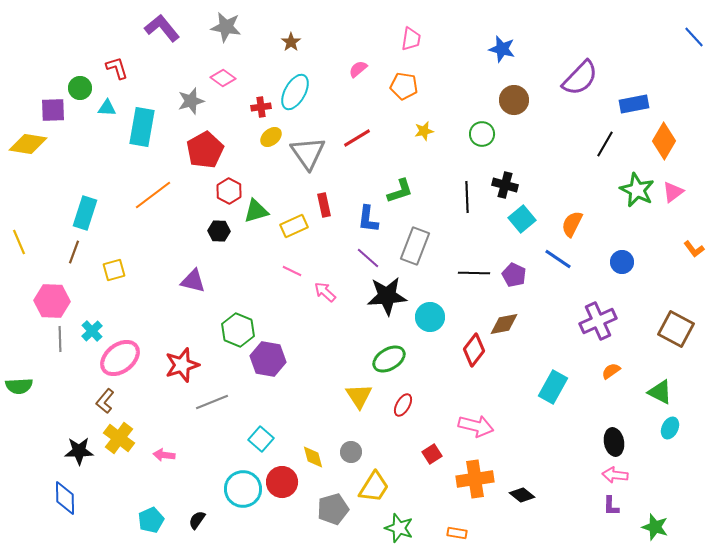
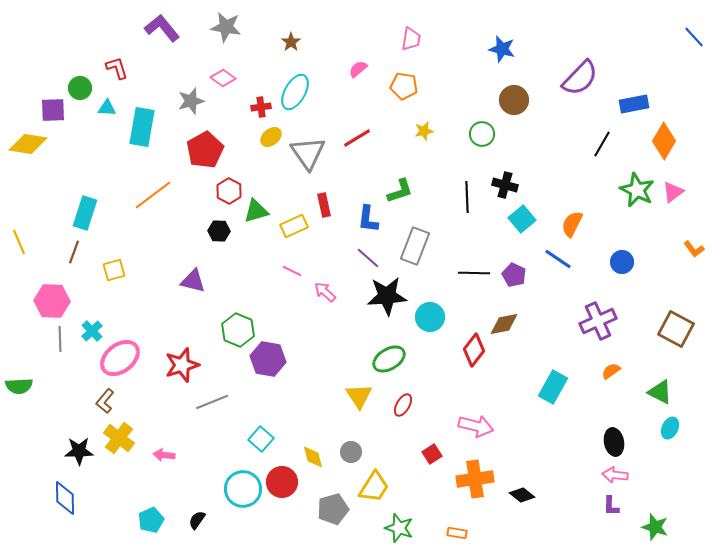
black line at (605, 144): moved 3 px left
